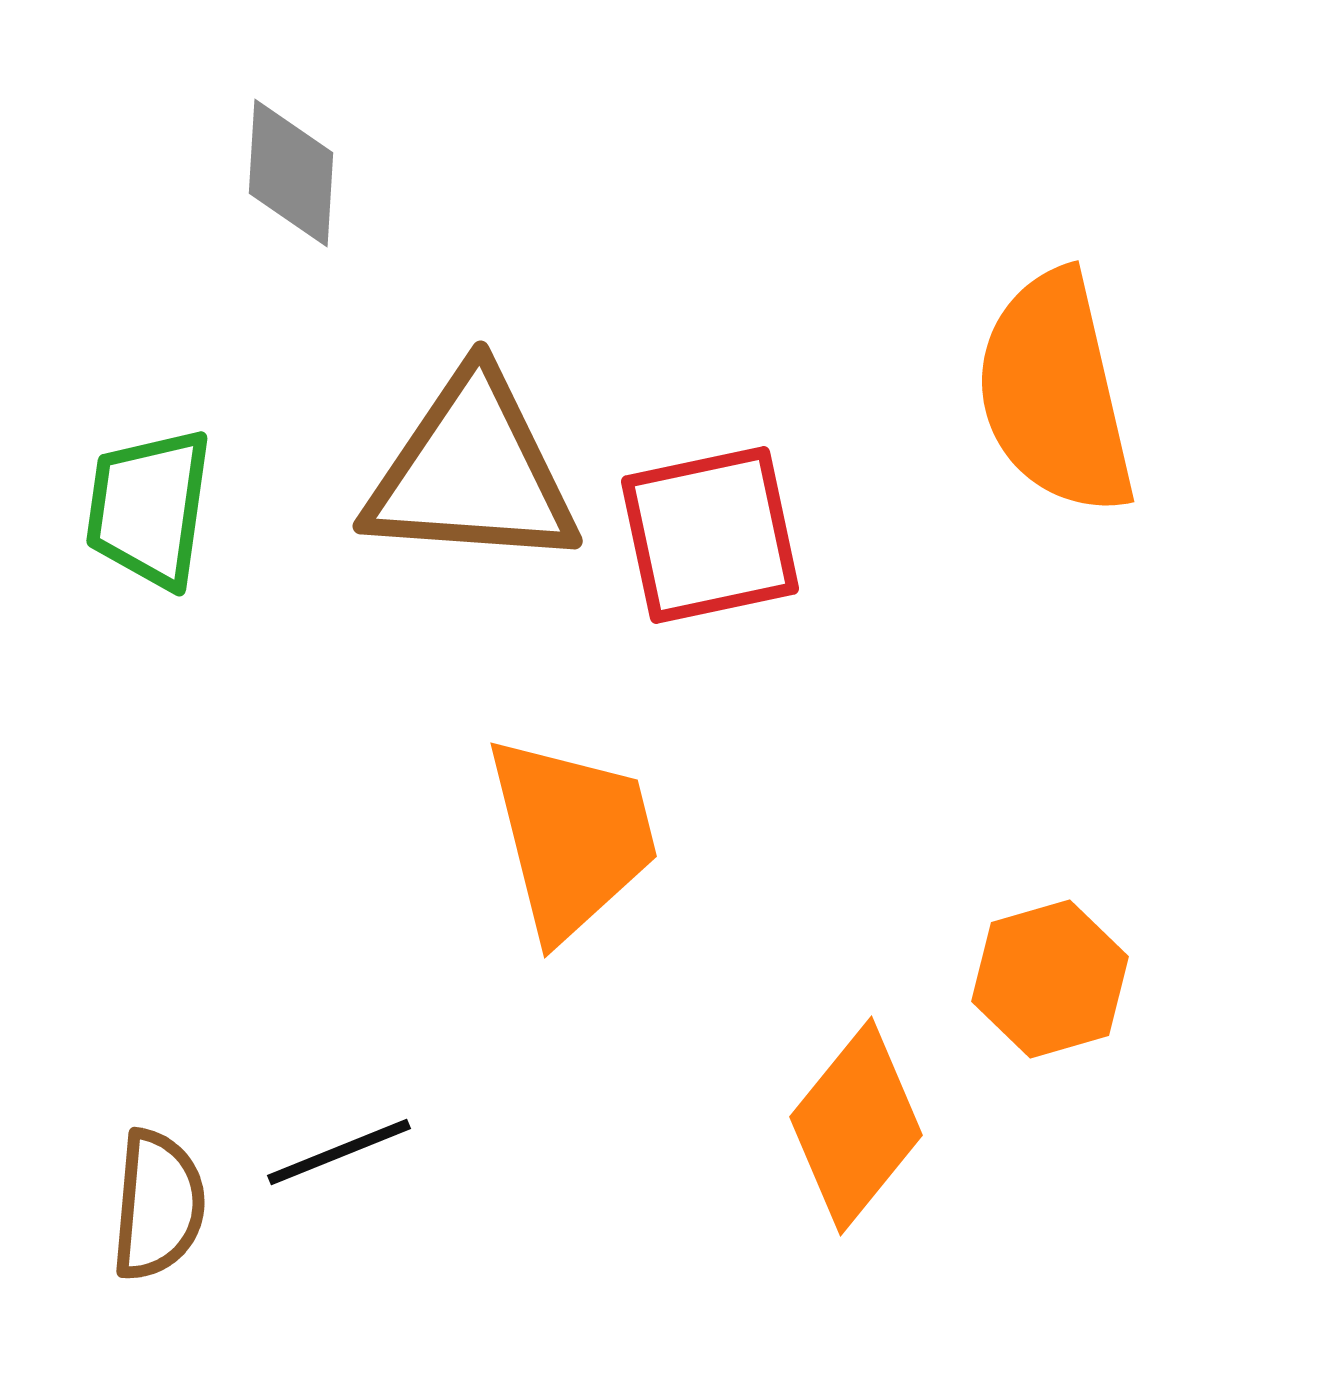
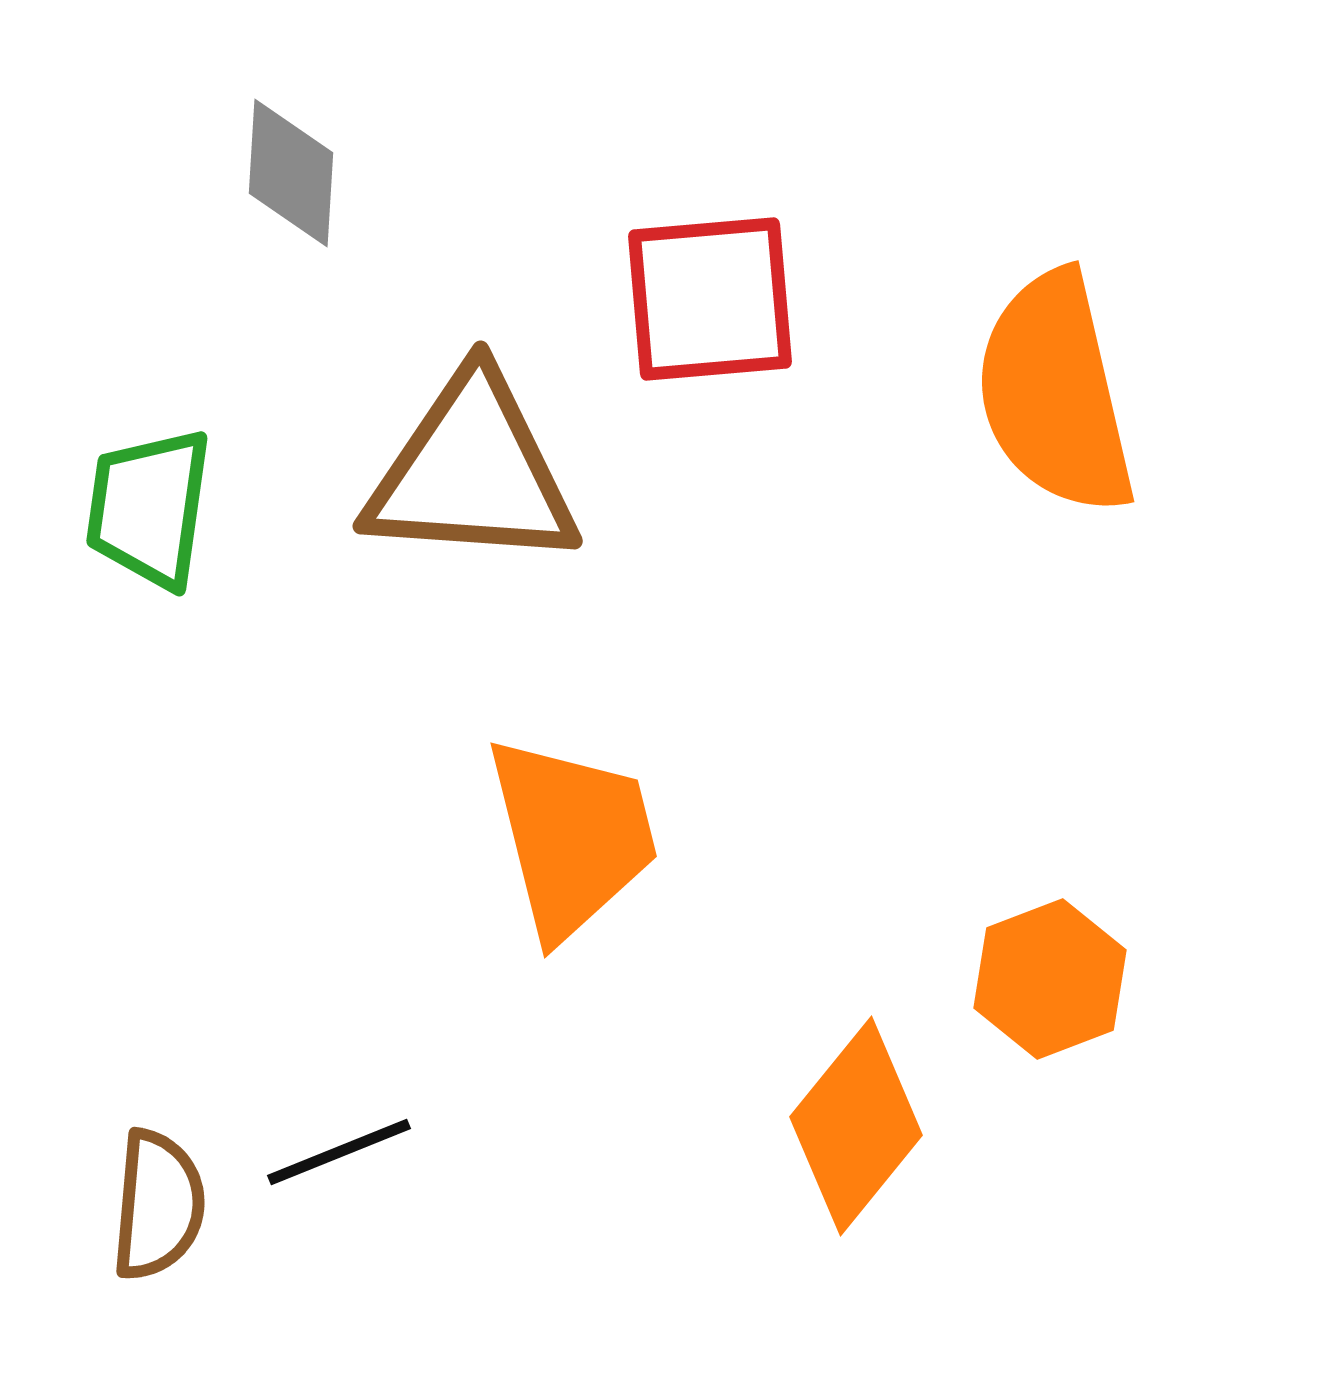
red square: moved 236 px up; rotated 7 degrees clockwise
orange hexagon: rotated 5 degrees counterclockwise
